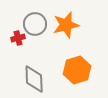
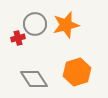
orange hexagon: moved 2 px down
gray diamond: rotated 32 degrees counterclockwise
